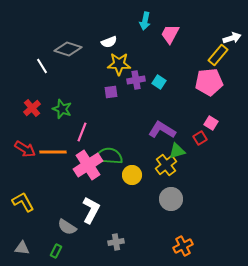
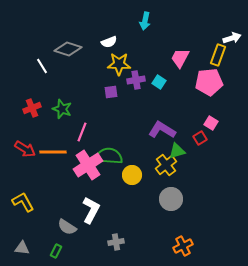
pink trapezoid: moved 10 px right, 24 px down
yellow rectangle: rotated 20 degrees counterclockwise
red cross: rotated 18 degrees clockwise
